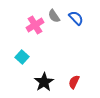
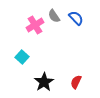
red semicircle: moved 2 px right
